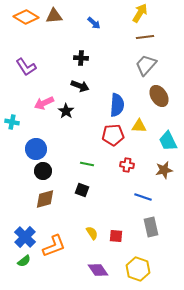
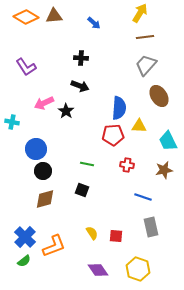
blue semicircle: moved 2 px right, 3 px down
